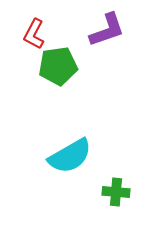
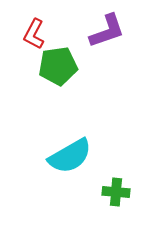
purple L-shape: moved 1 px down
